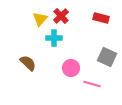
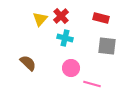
cyan cross: moved 11 px right; rotated 14 degrees clockwise
gray square: moved 11 px up; rotated 18 degrees counterclockwise
